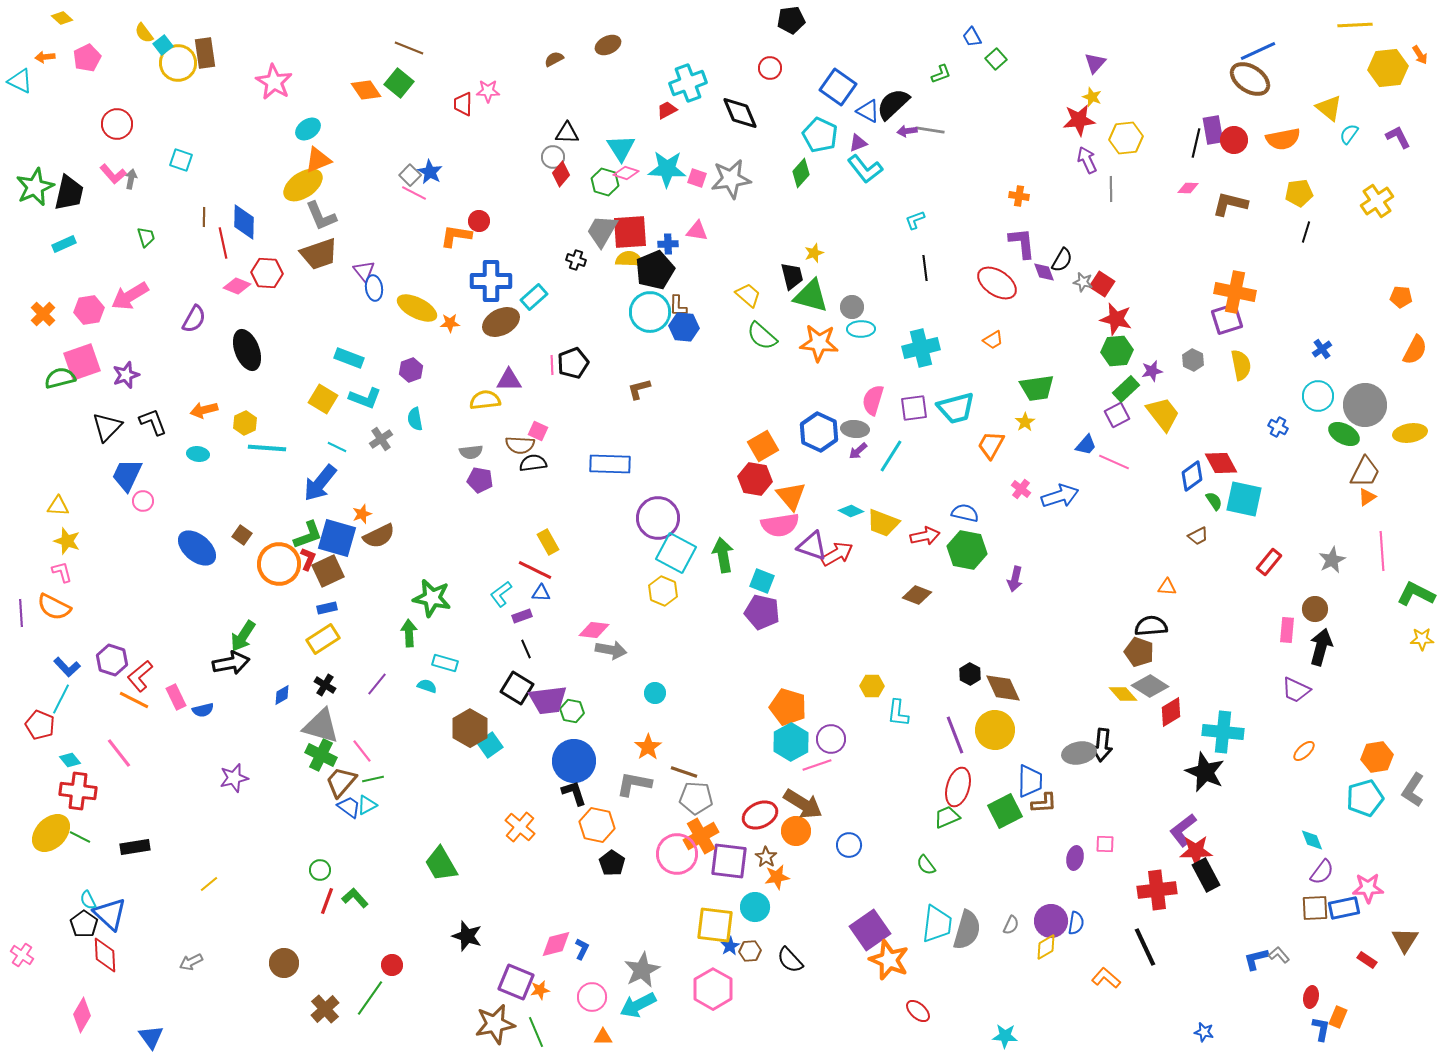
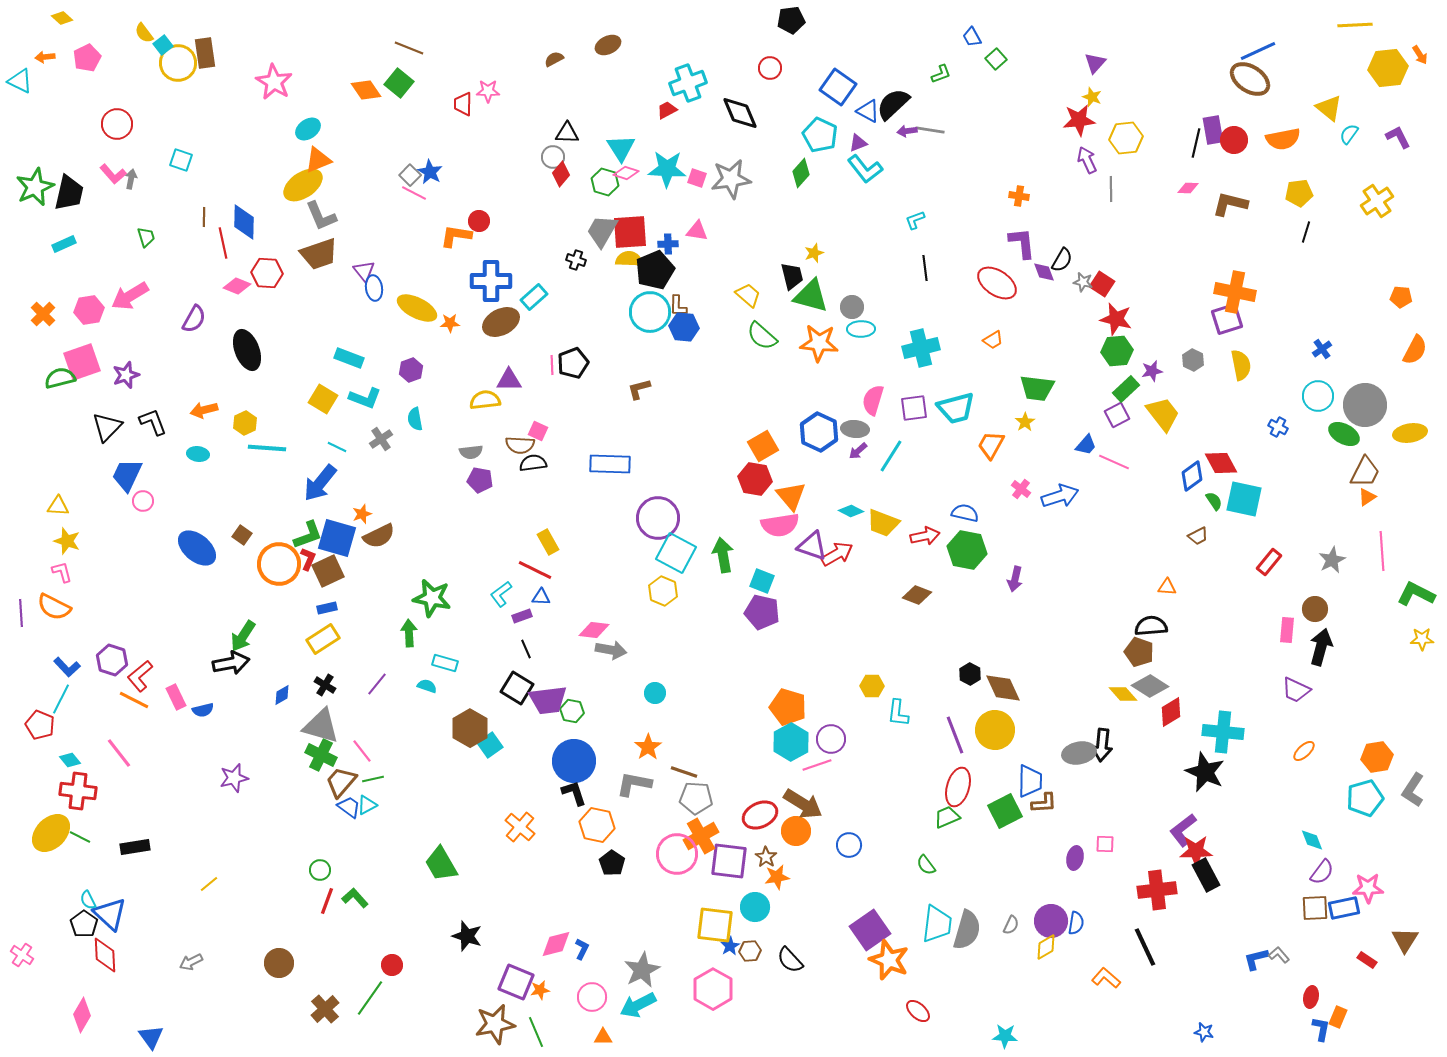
green trapezoid at (1037, 388): rotated 15 degrees clockwise
blue triangle at (541, 593): moved 4 px down
brown circle at (284, 963): moved 5 px left
